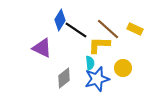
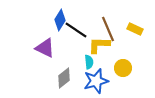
brown line: rotated 25 degrees clockwise
purple triangle: moved 3 px right
cyan semicircle: moved 1 px left, 1 px up
blue star: moved 1 px left, 2 px down
